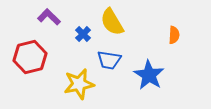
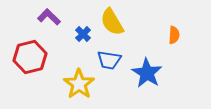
blue star: moved 2 px left, 2 px up
yellow star: rotated 24 degrees counterclockwise
